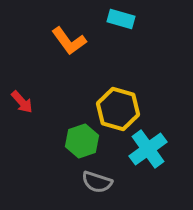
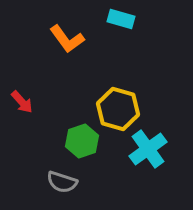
orange L-shape: moved 2 px left, 2 px up
gray semicircle: moved 35 px left
